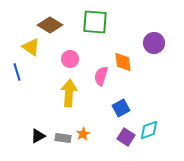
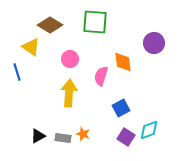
orange star: rotated 24 degrees counterclockwise
